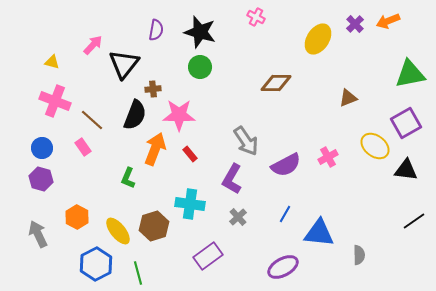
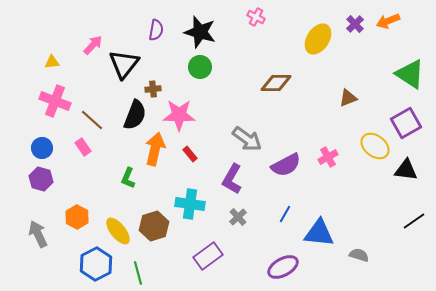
yellow triangle at (52, 62): rotated 21 degrees counterclockwise
green triangle at (410, 74): rotated 44 degrees clockwise
gray arrow at (246, 141): moved 1 px right, 2 px up; rotated 20 degrees counterclockwise
orange arrow at (155, 149): rotated 8 degrees counterclockwise
gray semicircle at (359, 255): rotated 72 degrees counterclockwise
